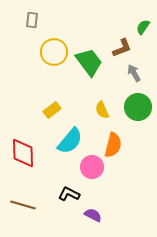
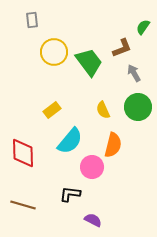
gray rectangle: rotated 14 degrees counterclockwise
yellow semicircle: moved 1 px right
black L-shape: moved 1 px right; rotated 20 degrees counterclockwise
purple semicircle: moved 5 px down
